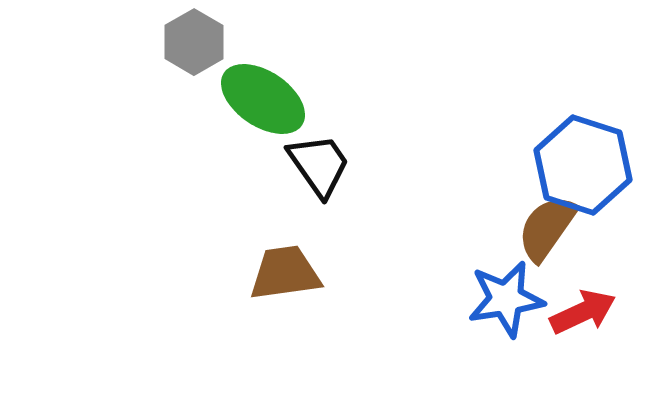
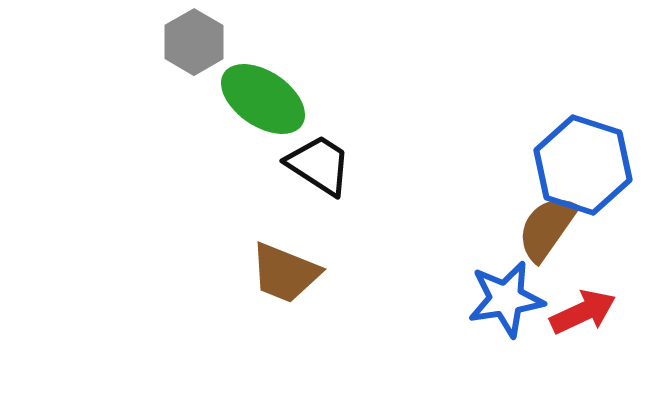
black trapezoid: rotated 22 degrees counterclockwise
brown trapezoid: rotated 150 degrees counterclockwise
